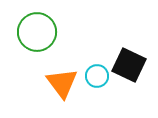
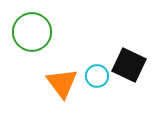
green circle: moved 5 px left
